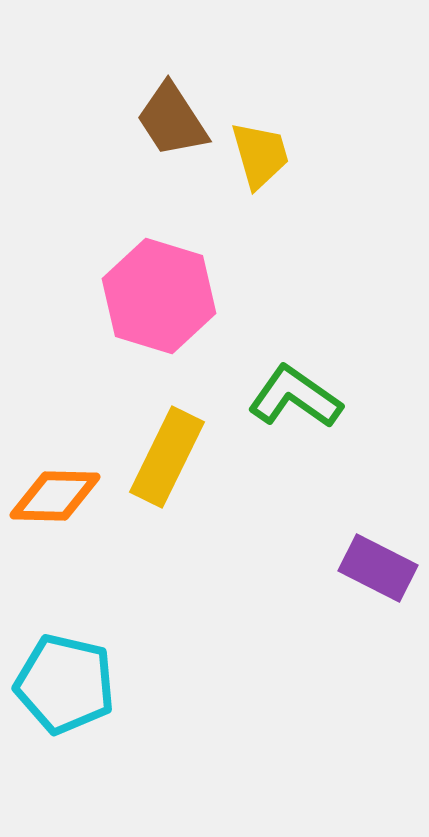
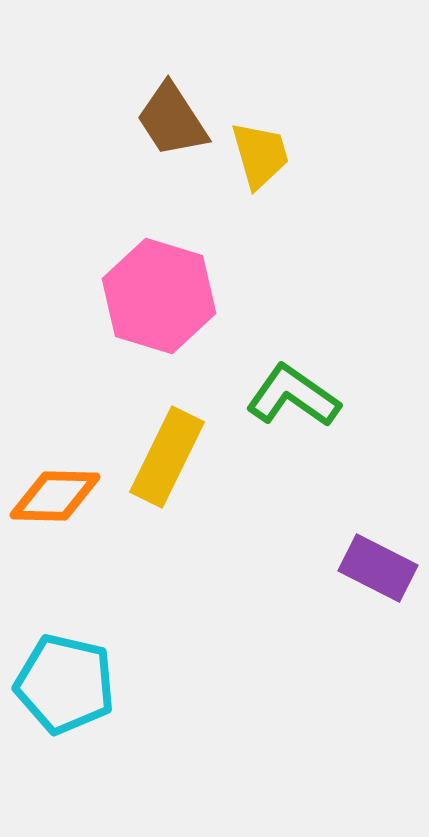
green L-shape: moved 2 px left, 1 px up
